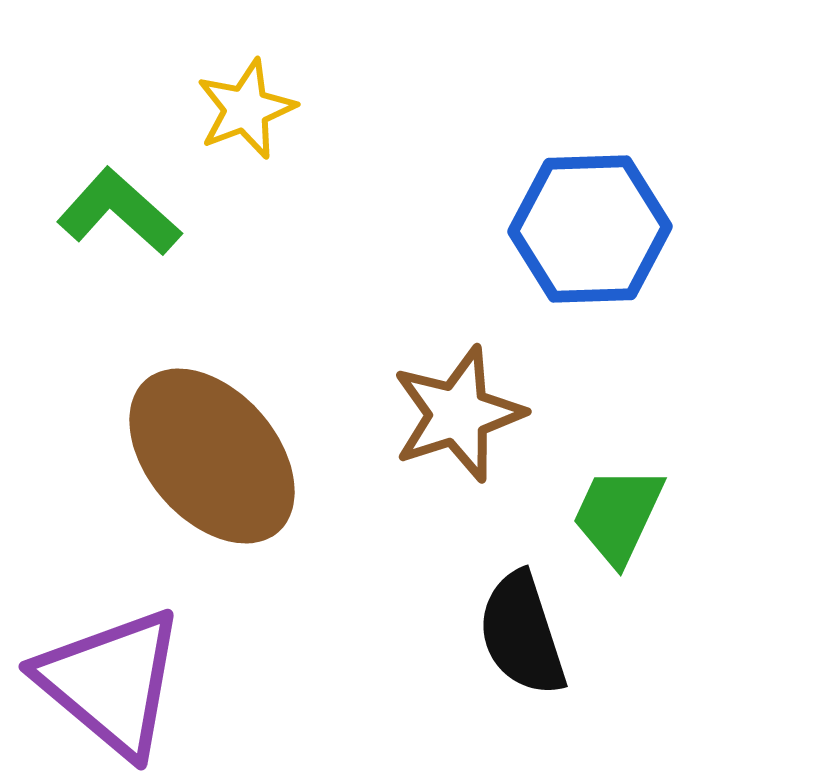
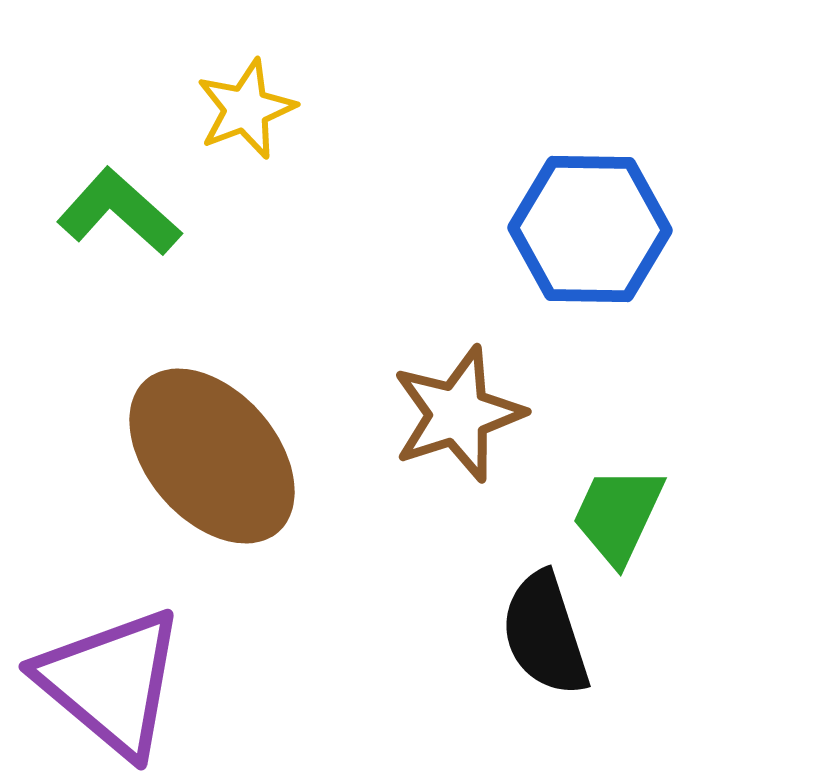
blue hexagon: rotated 3 degrees clockwise
black semicircle: moved 23 px right
